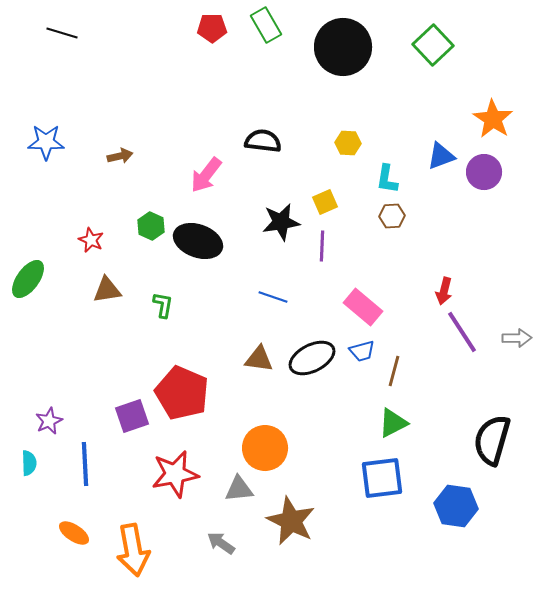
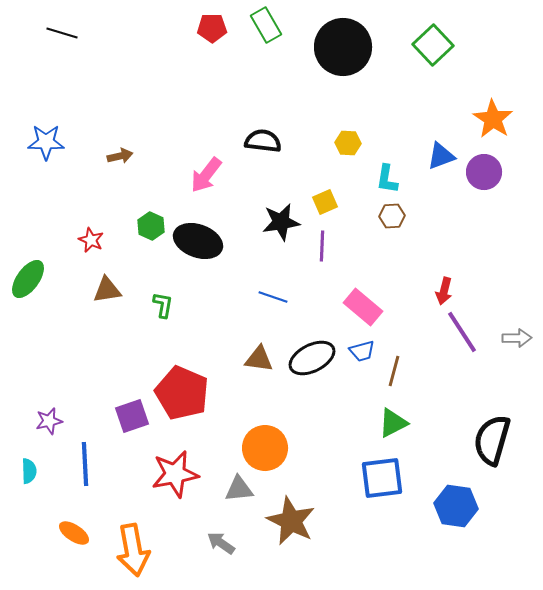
purple star at (49, 421): rotated 12 degrees clockwise
cyan semicircle at (29, 463): moved 8 px down
